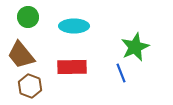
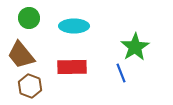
green circle: moved 1 px right, 1 px down
green star: rotated 8 degrees counterclockwise
